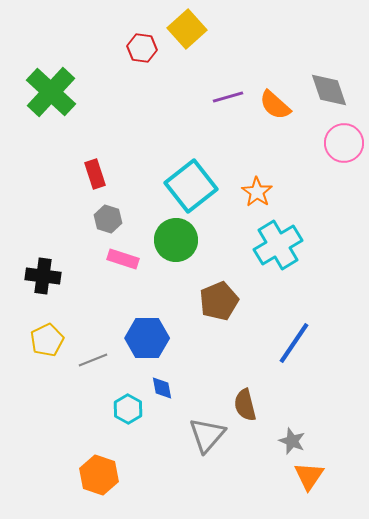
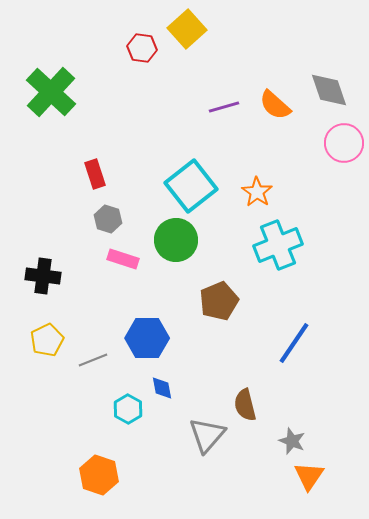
purple line: moved 4 px left, 10 px down
cyan cross: rotated 9 degrees clockwise
